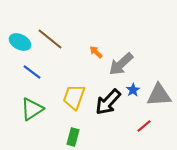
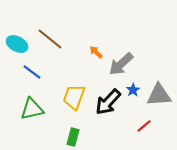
cyan ellipse: moved 3 px left, 2 px down
green triangle: rotated 20 degrees clockwise
